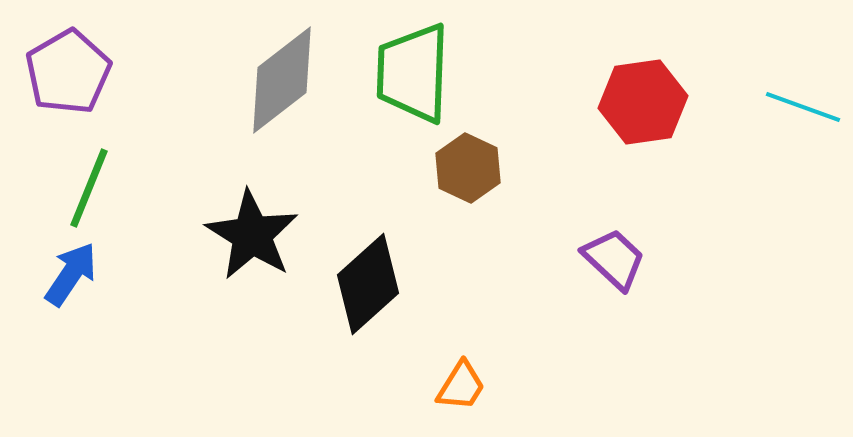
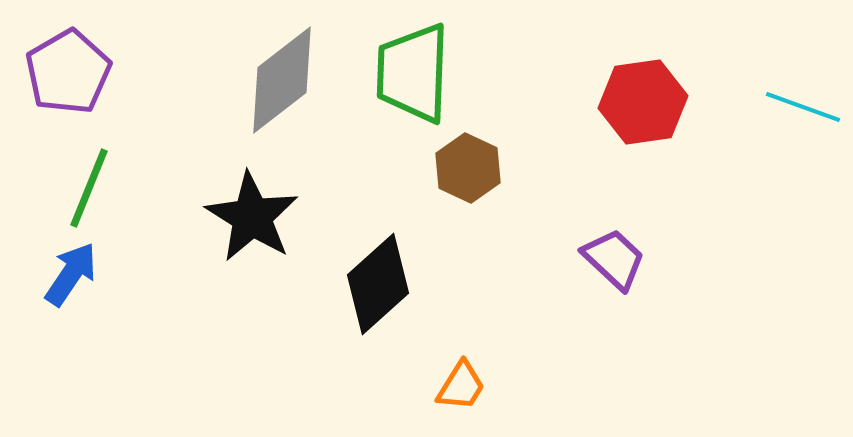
black star: moved 18 px up
black diamond: moved 10 px right
